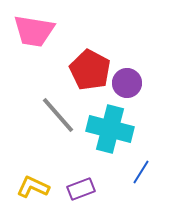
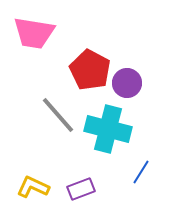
pink trapezoid: moved 2 px down
cyan cross: moved 2 px left
